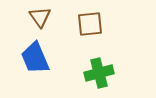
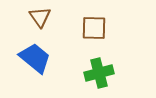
brown square: moved 4 px right, 4 px down; rotated 8 degrees clockwise
blue trapezoid: rotated 152 degrees clockwise
